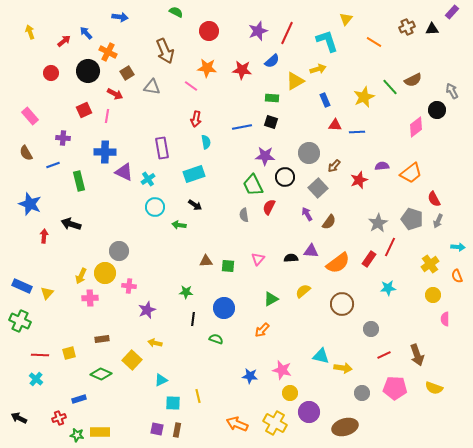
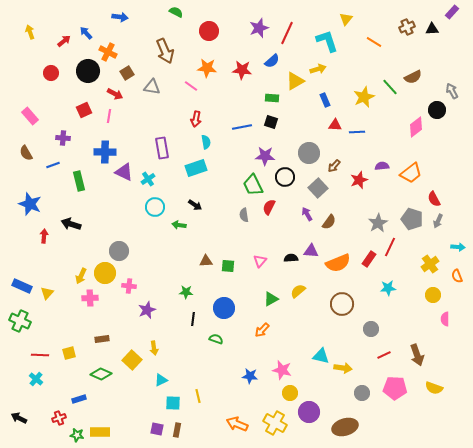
purple star at (258, 31): moved 1 px right, 3 px up
brown semicircle at (413, 80): moved 3 px up
pink line at (107, 116): moved 2 px right
cyan rectangle at (194, 174): moved 2 px right, 6 px up
pink triangle at (258, 259): moved 2 px right, 2 px down
orange semicircle at (338, 263): rotated 15 degrees clockwise
yellow semicircle at (303, 291): moved 5 px left
yellow arrow at (155, 343): moved 1 px left, 5 px down; rotated 112 degrees counterclockwise
